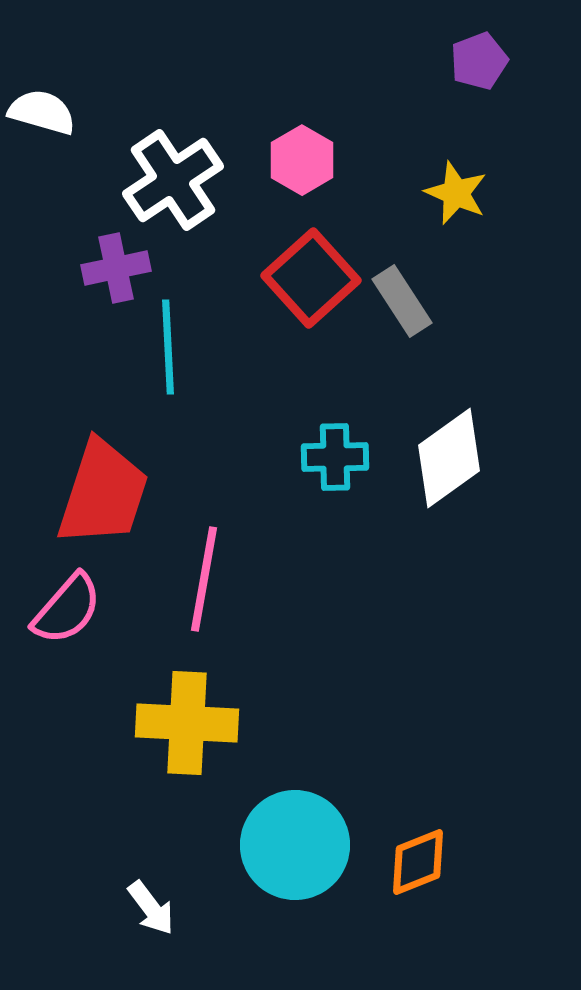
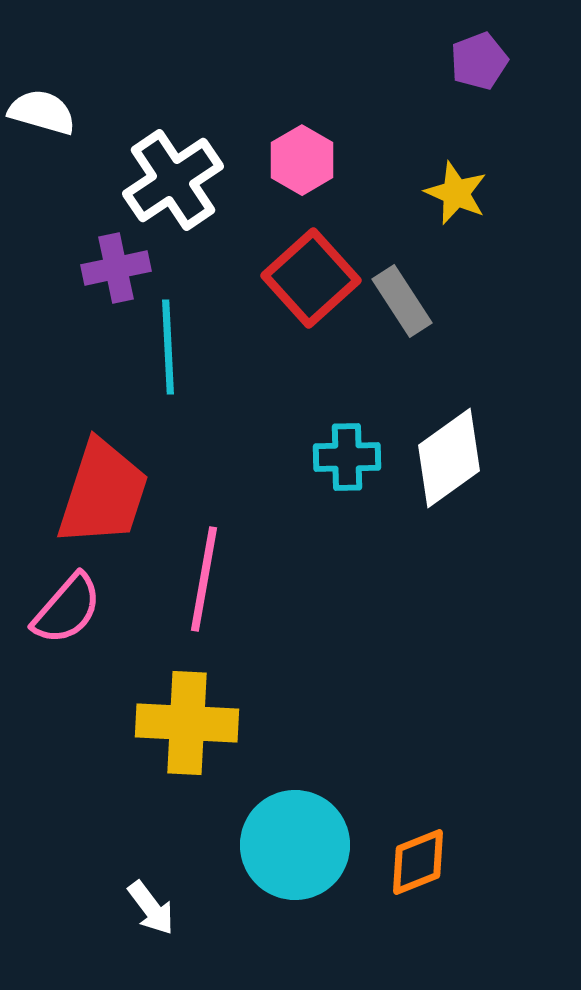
cyan cross: moved 12 px right
